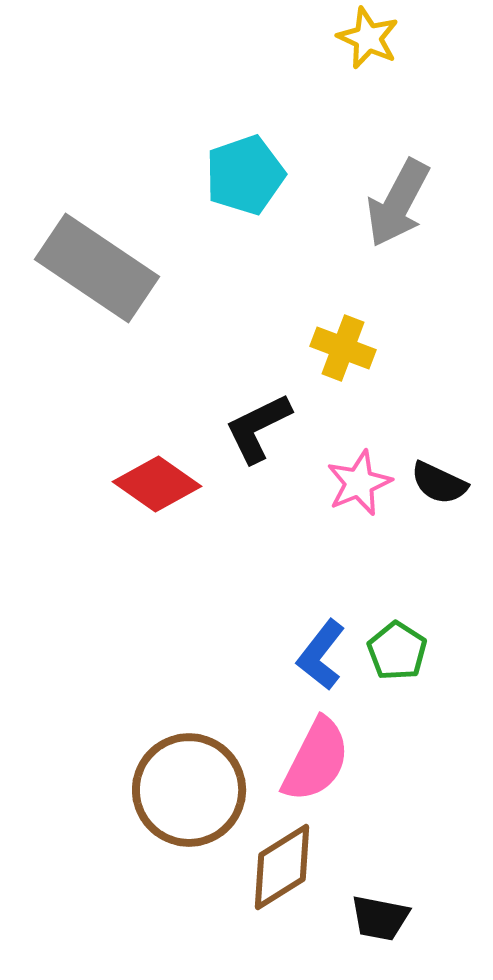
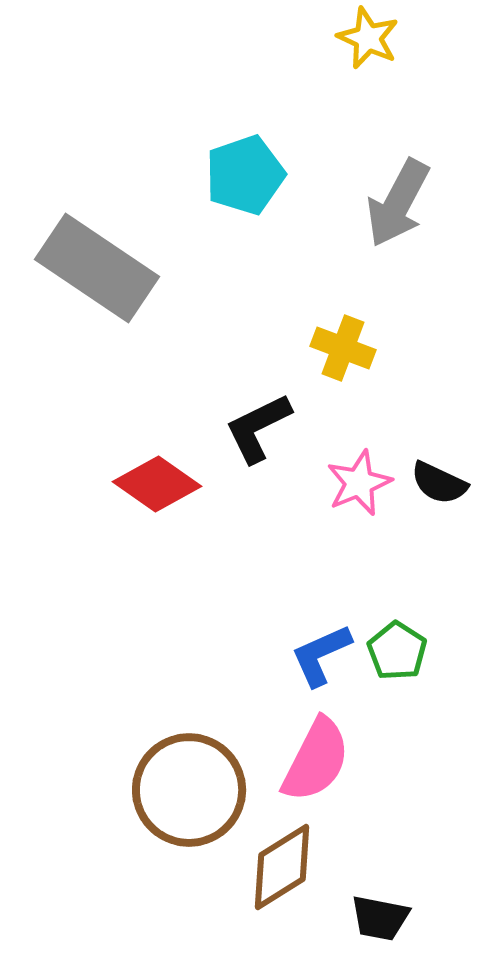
blue L-shape: rotated 28 degrees clockwise
